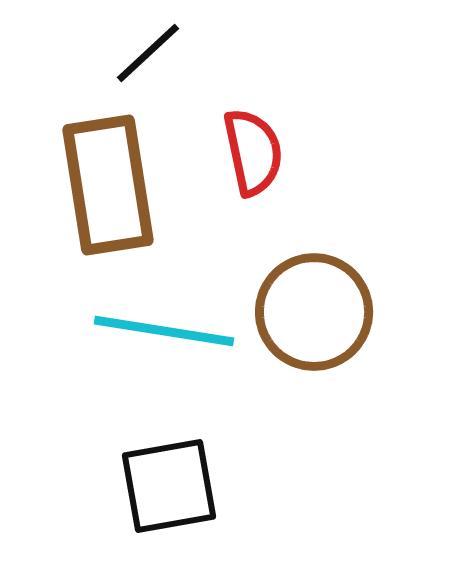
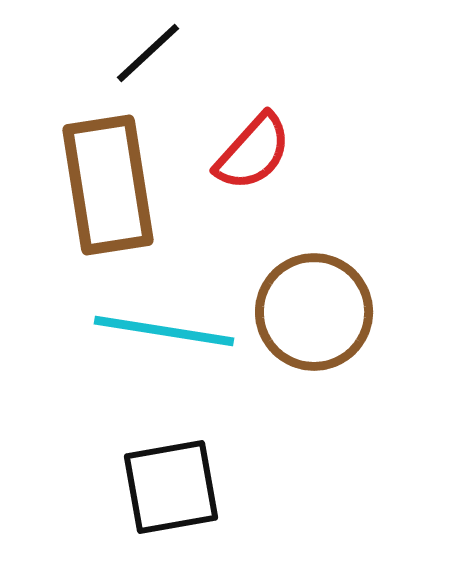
red semicircle: rotated 54 degrees clockwise
black square: moved 2 px right, 1 px down
